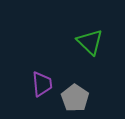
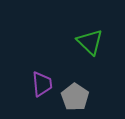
gray pentagon: moved 1 px up
